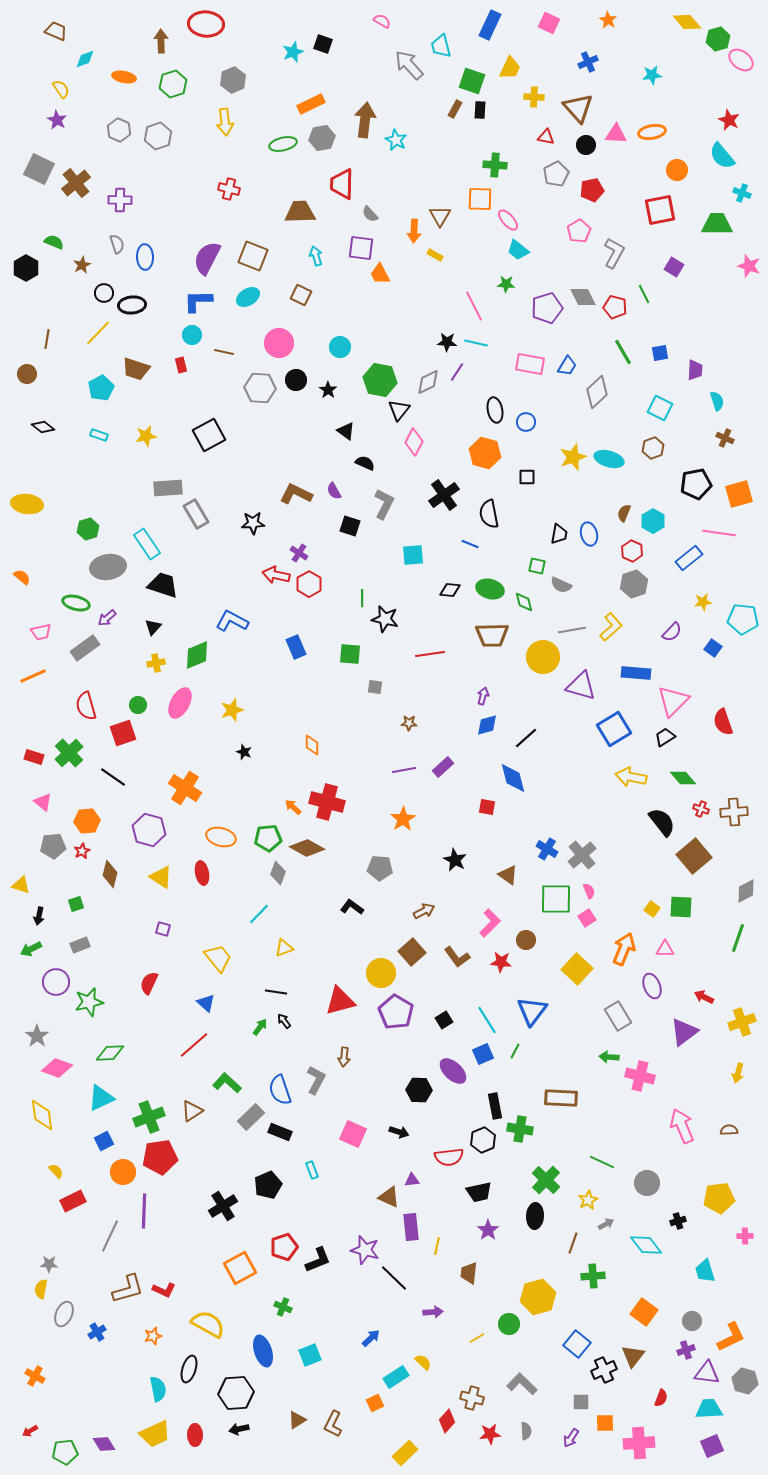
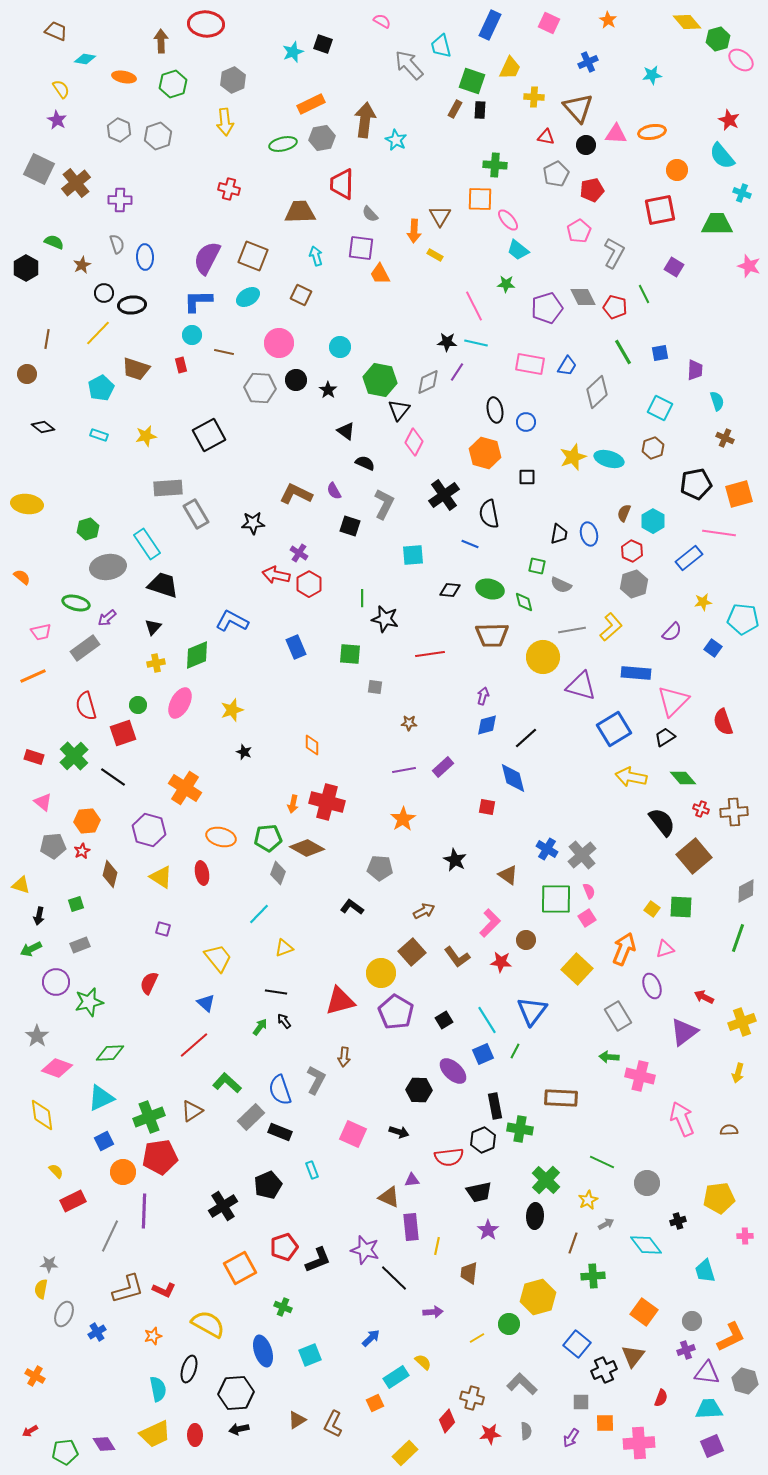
cyan diamond at (85, 59): rotated 30 degrees clockwise
green cross at (69, 753): moved 5 px right, 3 px down
orange arrow at (293, 807): moved 3 px up; rotated 120 degrees counterclockwise
pink triangle at (665, 949): rotated 18 degrees counterclockwise
pink arrow at (682, 1126): moved 7 px up
